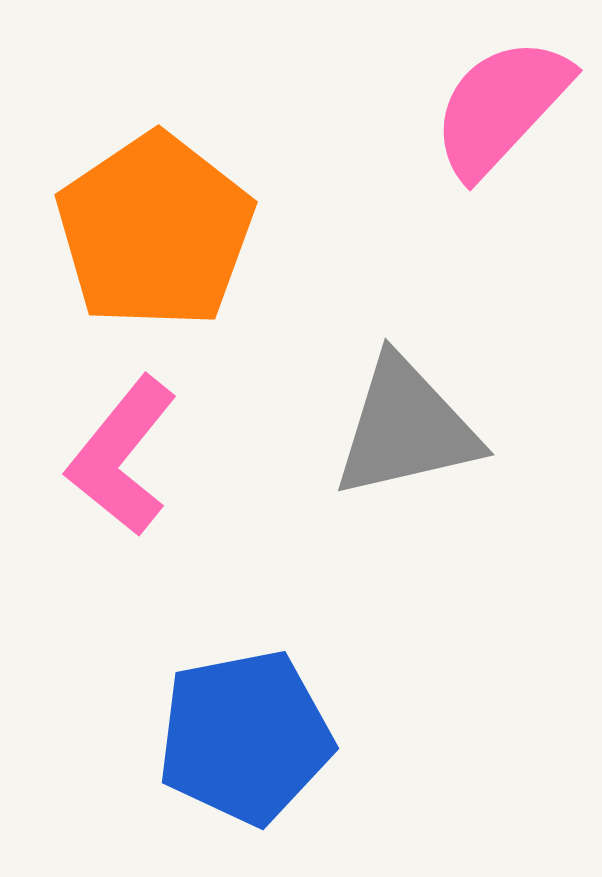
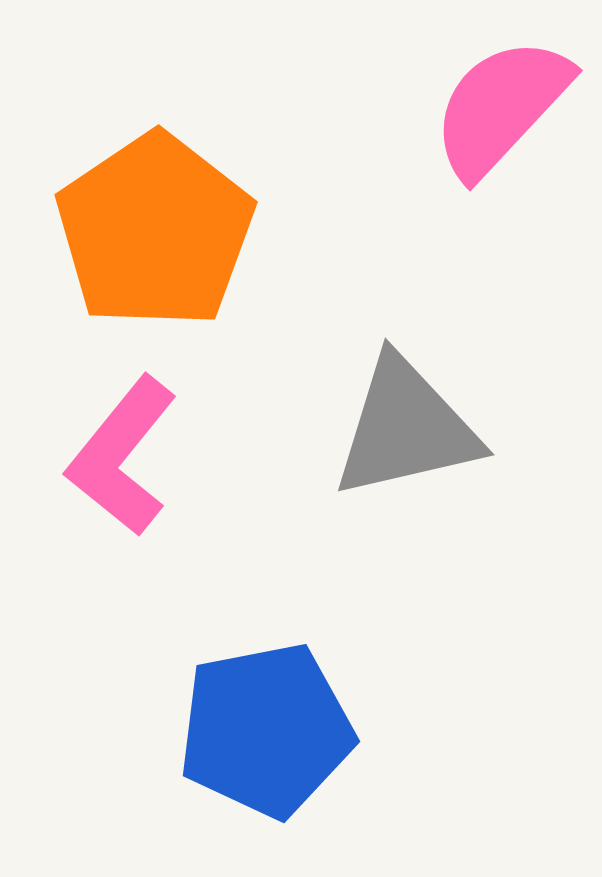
blue pentagon: moved 21 px right, 7 px up
